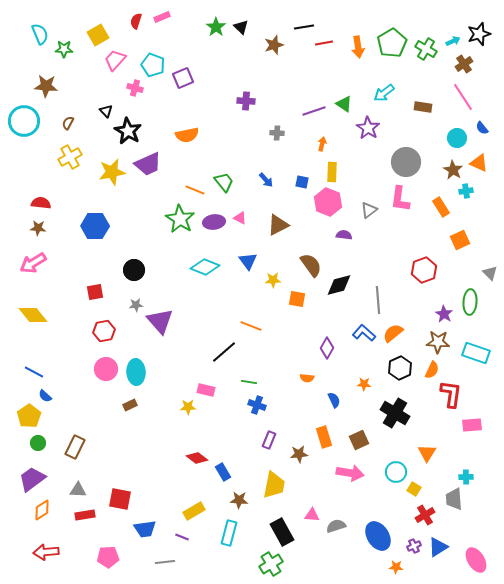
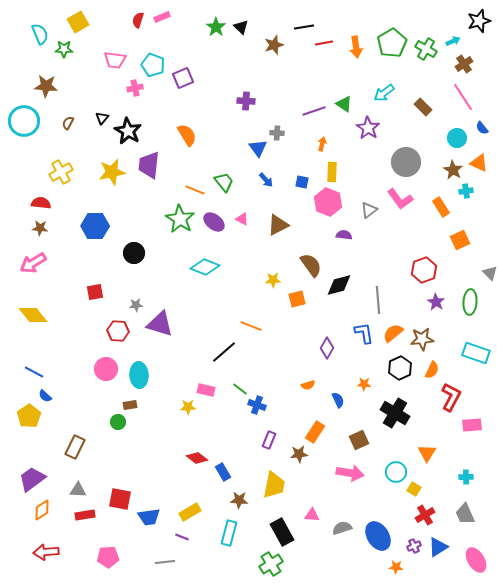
red semicircle at (136, 21): moved 2 px right, 1 px up
black star at (479, 34): moved 13 px up
yellow square at (98, 35): moved 20 px left, 13 px up
orange arrow at (358, 47): moved 2 px left
pink trapezoid at (115, 60): rotated 125 degrees counterclockwise
pink cross at (135, 88): rotated 28 degrees counterclockwise
brown rectangle at (423, 107): rotated 36 degrees clockwise
black triangle at (106, 111): moved 4 px left, 7 px down; rotated 24 degrees clockwise
orange semicircle at (187, 135): rotated 110 degrees counterclockwise
yellow cross at (70, 157): moved 9 px left, 15 px down
purple trapezoid at (148, 164): moved 1 px right, 1 px down; rotated 120 degrees clockwise
pink L-shape at (400, 199): rotated 44 degrees counterclockwise
pink triangle at (240, 218): moved 2 px right, 1 px down
purple ellipse at (214, 222): rotated 45 degrees clockwise
brown star at (38, 228): moved 2 px right
blue triangle at (248, 261): moved 10 px right, 113 px up
black circle at (134, 270): moved 17 px up
orange square at (297, 299): rotated 24 degrees counterclockwise
purple star at (444, 314): moved 8 px left, 12 px up
purple triangle at (160, 321): moved 3 px down; rotated 32 degrees counterclockwise
red hexagon at (104, 331): moved 14 px right; rotated 15 degrees clockwise
blue L-shape at (364, 333): rotated 40 degrees clockwise
brown star at (438, 342): moved 16 px left, 3 px up; rotated 10 degrees counterclockwise
cyan ellipse at (136, 372): moved 3 px right, 3 px down
orange semicircle at (307, 378): moved 1 px right, 7 px down; rotated 24 degrees counterclockwise
green line at (249, 382): moved 9 px left, 7 px down; rotated 28 degrees clockwise
red L-shape at (451, 394): moved 3 px down; rotated 20 degrees clockwise
blue semicircle at (334, 400): moved 4 px right
brown rectangle at (130, 405): rotated 16 degrees clockwise
orange rectangle at (324, 437): moved 9 px left, 5 px up; rotated 50 degrees clockwise
green circle at (38, 443): moved 80 px right, 21 px up
gray trapezoid at (454, 499): moved 11 px right, 15 px down; rotated 20 degrees counterclockwise
yellow rectangle at (194, 511): moved 4 px left, 1 px down
gray semicircle at (336, 526): moved 6 px right, 2 px down
blue trapezoid at (145, 529): moved 4 px right, 12 px up
